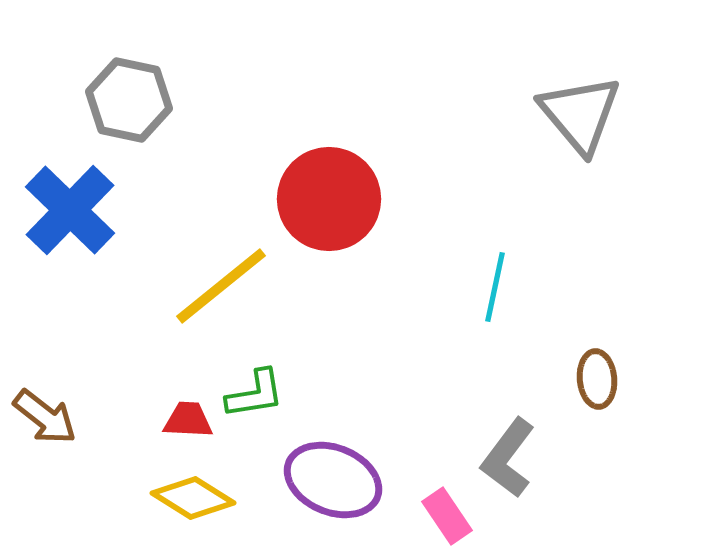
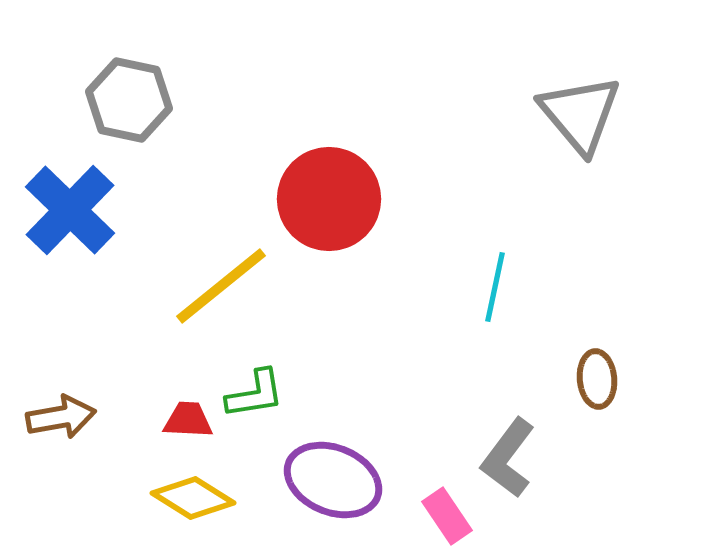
brown arrow: moved 16 px right; rotated 48 degrees counterclockwise
